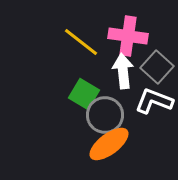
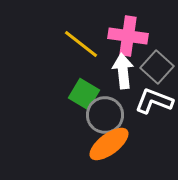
yellow line: moved 2 px down
